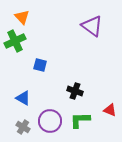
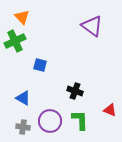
green L-shape: rotated 90 degrees clockwise
gray cross: rotated 24 degrees counterclockwise
